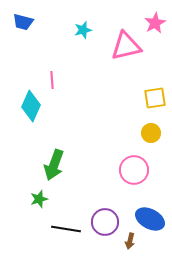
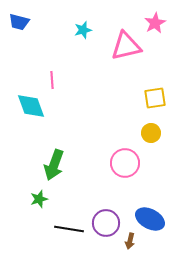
blue trapezoid: moved 4 px left
cyan diamond: rotated 44 degrees counterclockwise
pink circle: moved 9 px left, 7 px up
purple circle: moved 1 px right, 1 px down
black line: moved 3 px right
